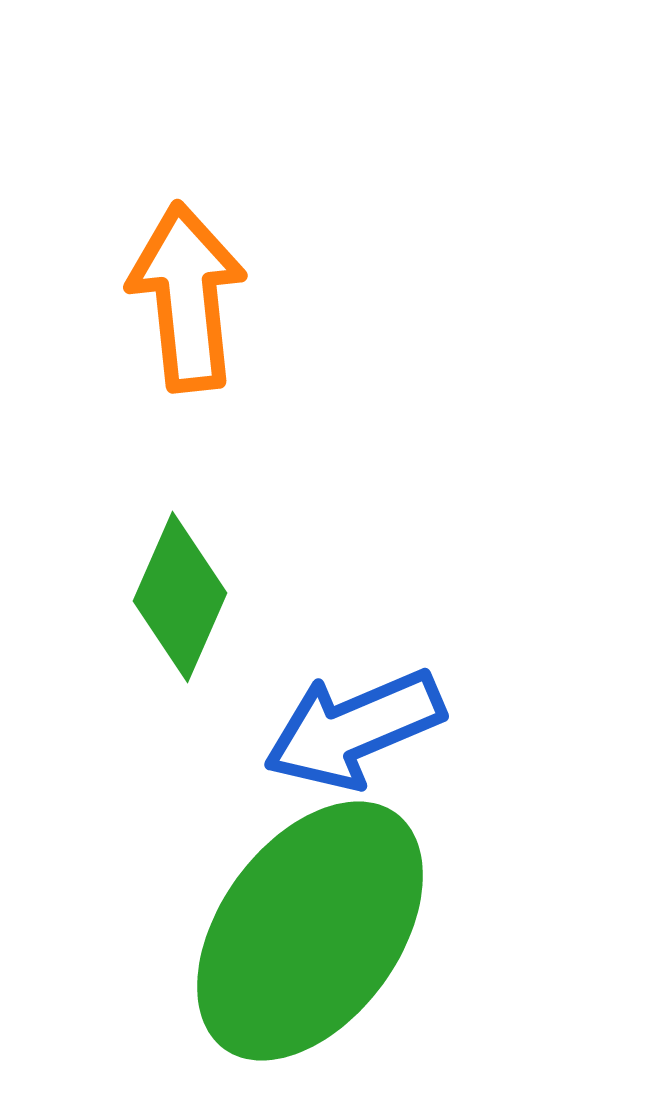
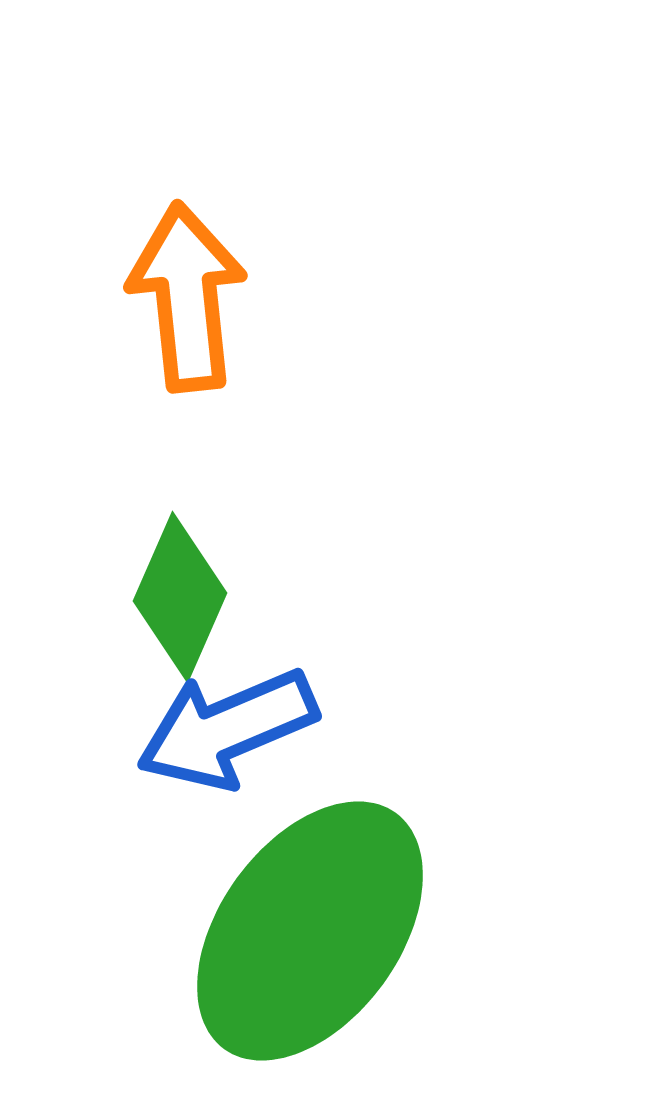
blue arrow: moved 127 px left
